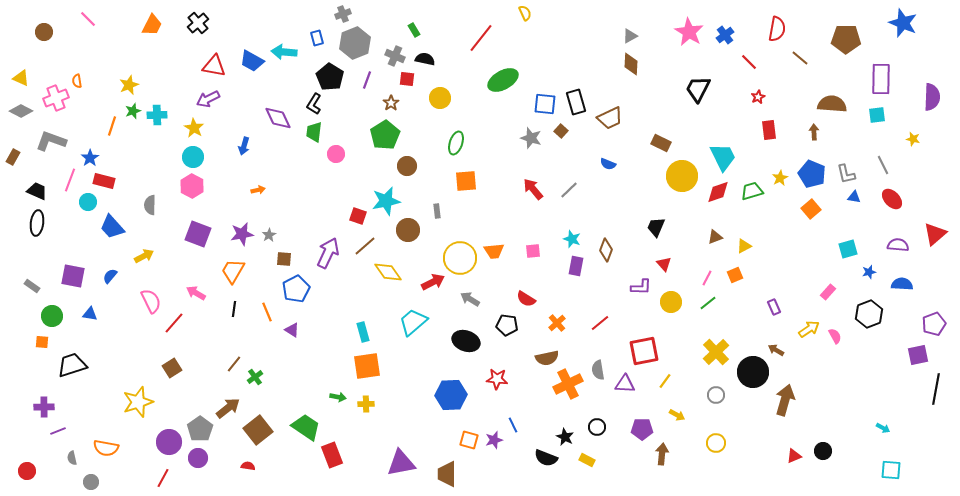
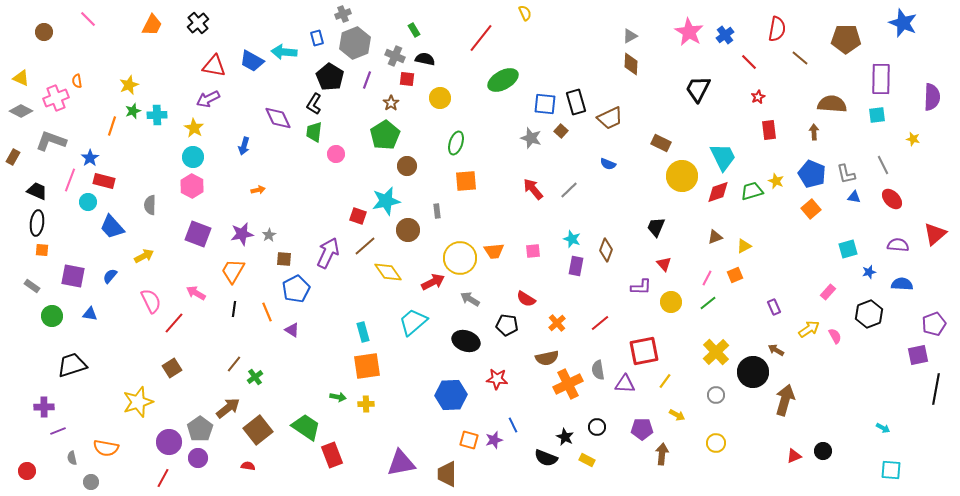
yellow star at (780, 178): moved 4 px left, 3 px down; rotated 21 degrees counterclockwise
orange square at (42, 342): moved 92 px up
